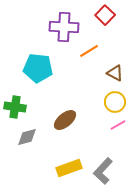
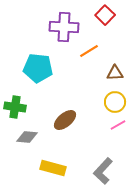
brown triangle: rotated 30 degrees counterclockwise
gray diamond: rotated 20 degrees clockwise
yellow rectangle: moved 16 px left; rotated 35 degrees clockwise
